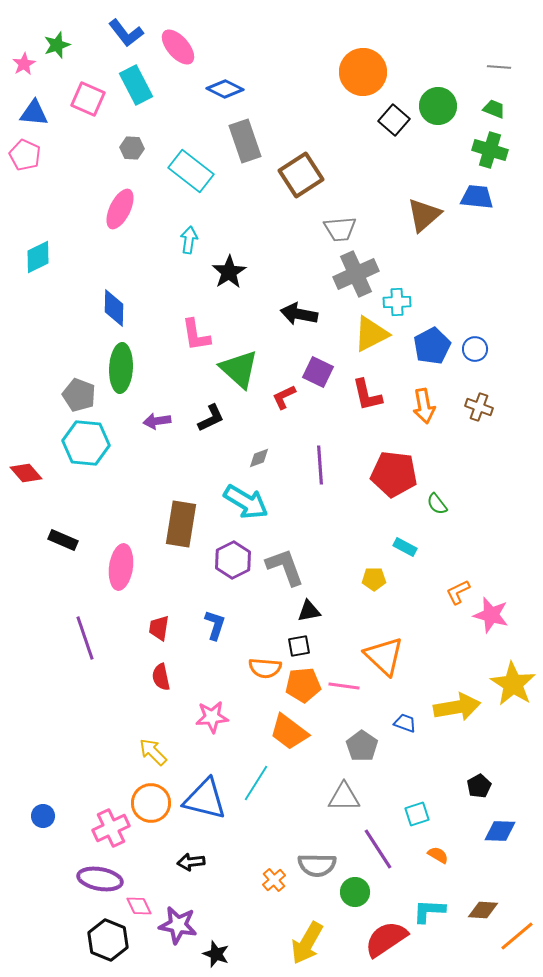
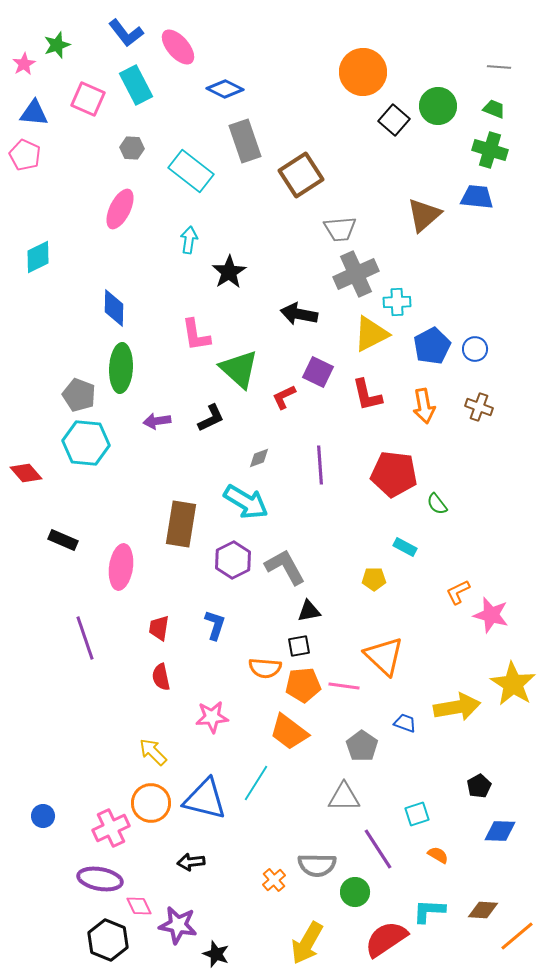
gray L-shape at (285, 567): rotated 9 degrees counterclockwise
